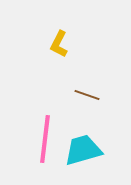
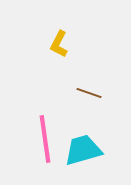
brown line: moved 2 px right, 2 px up
pink line: rotated 15 degrees counterclockwise
